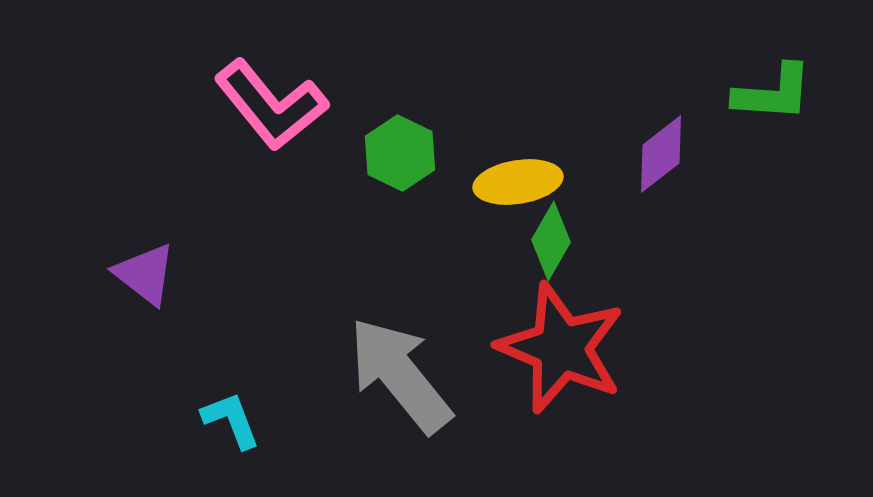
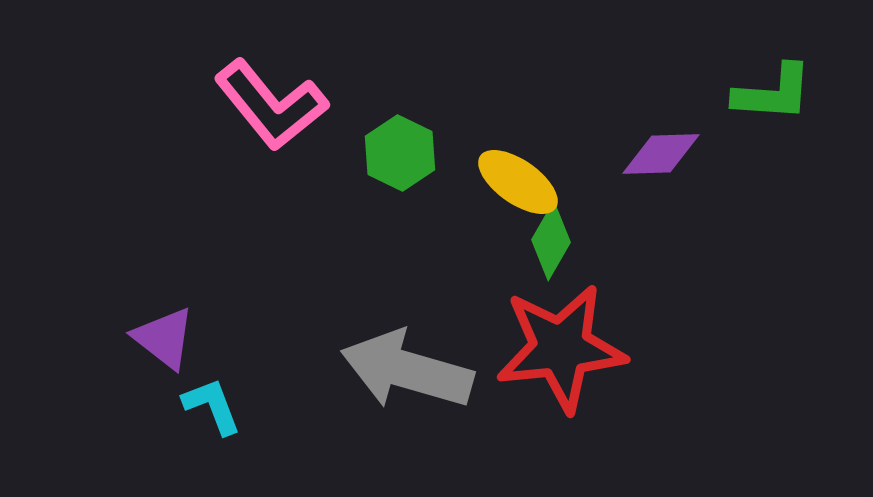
purple diamond: rotated 36 degrees clockwise
yellow ellipse: rotated 44 degrees clockwise
purple triangle: moved 19 px right, 64 px down
red star: rotated 29 degrees counterclockwise
gray arrow: moved 7 px right, 5 px up; rotated 35 degrees counterclockwise
cyan L-shape: moved 19 px left, 14 px up
